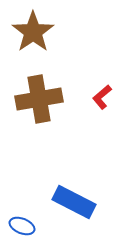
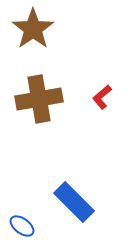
brown star: moved 3 px up
blue rectangle: rotated 18 degrees clockwise
blue ellipse: rotated 15 degrees clockwise
